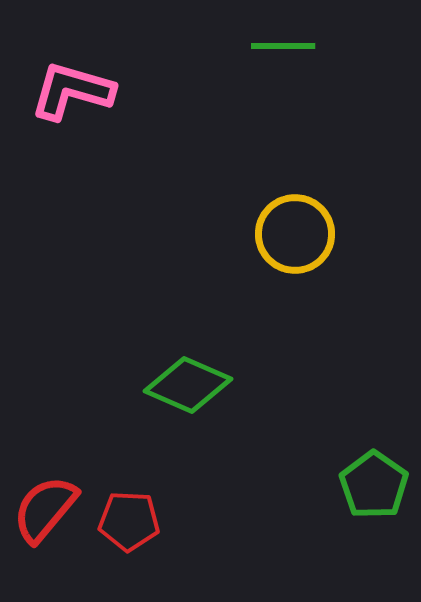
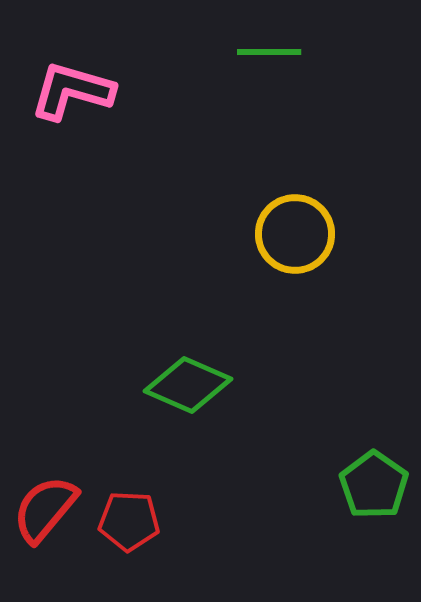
green line: moved 14 px left, 6 px down
